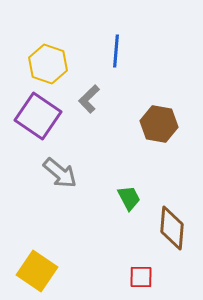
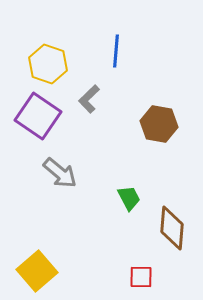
yellow square: rotated 15 degrees clockwise
